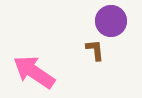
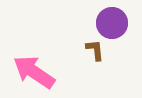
purple circle: moved 1 px right, 2 px down
